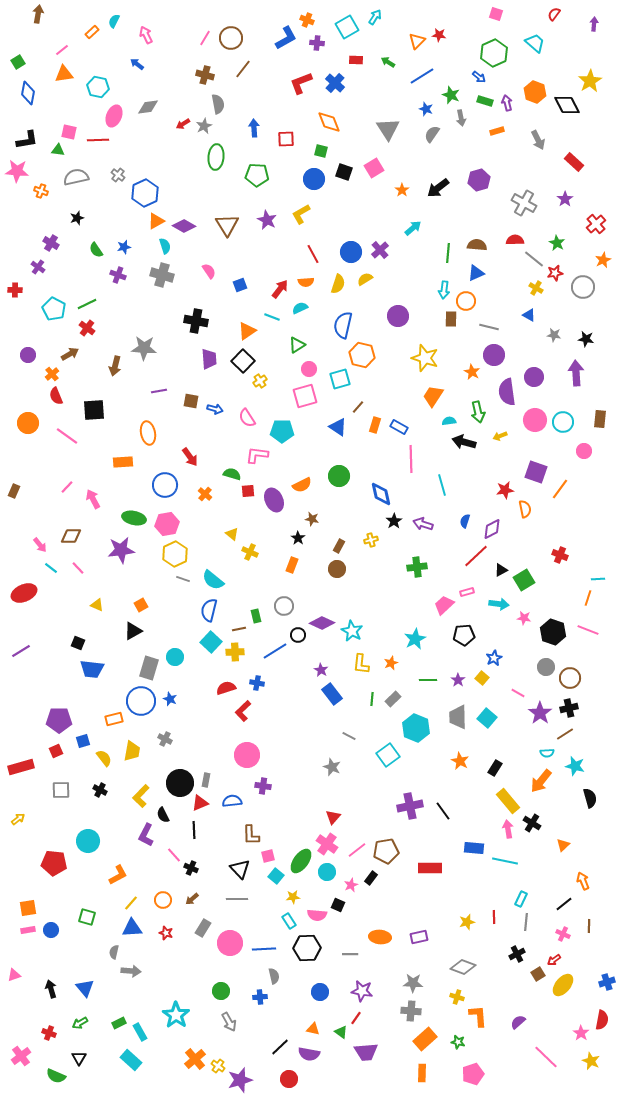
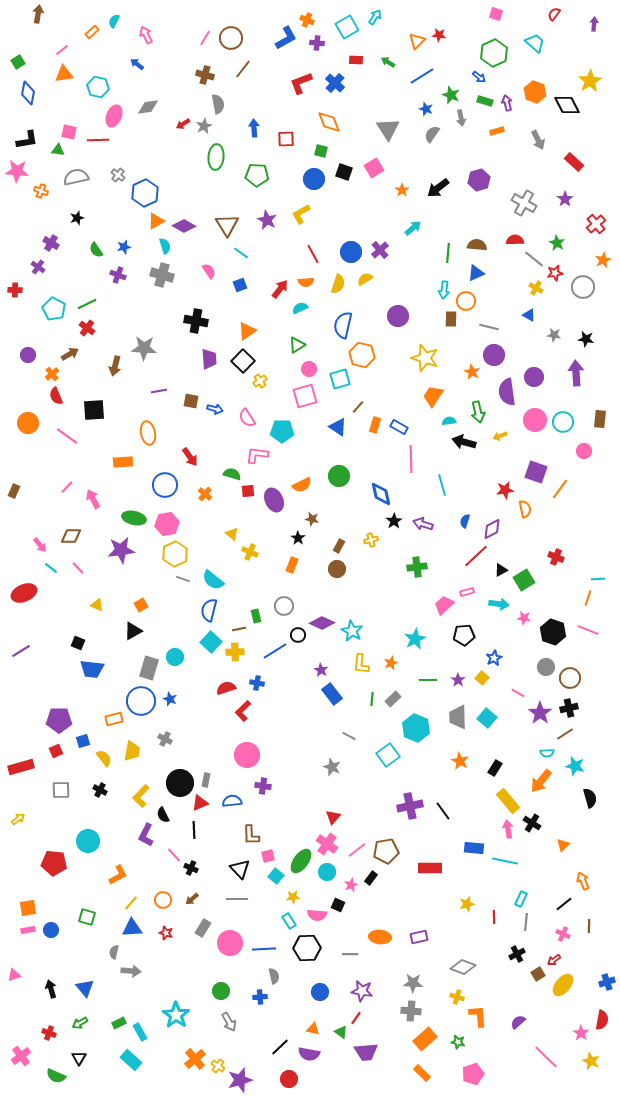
cyan line at (272, 317): moved 31 px left, 64 px up; rotated 14 degrees clockwise
red cross at (560, 555): moved 4 px left, 2 px down
yellow star at (467, 922): moved 18 px up
orange rectangle at (422, 1073): rotated 48 degrees counterclockwise
